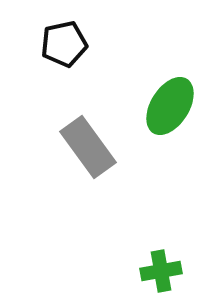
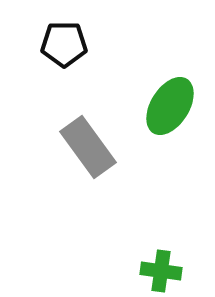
black pentagon: rotated 12 degrees clockwise
green cross: rotated 18 degrees clockwise
